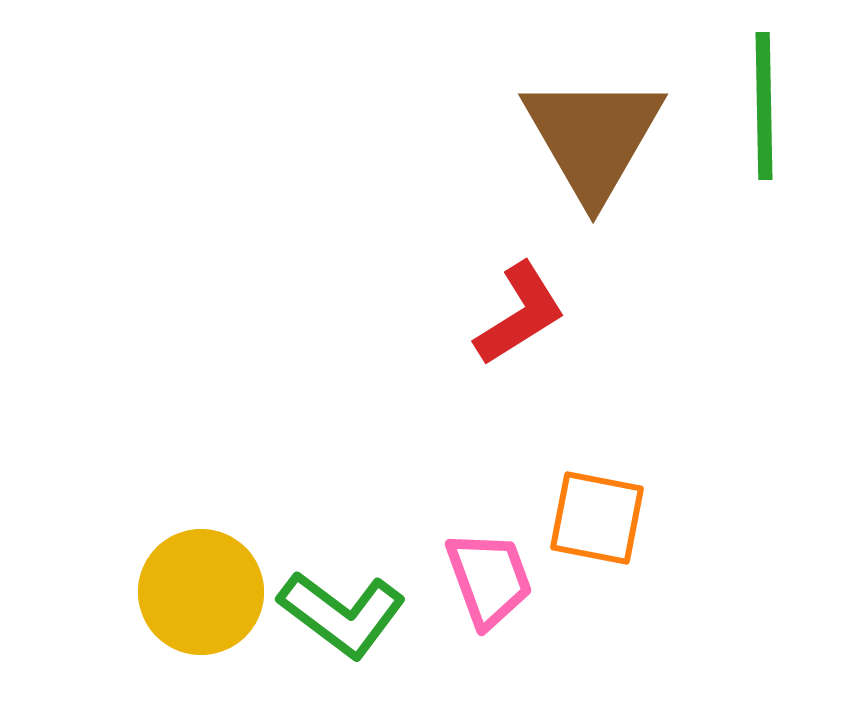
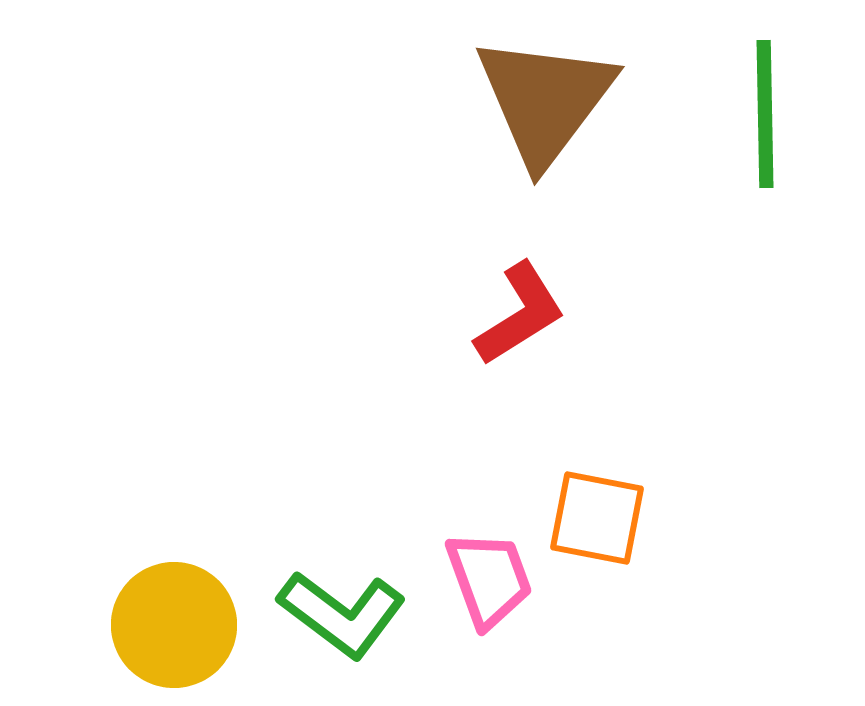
green line: moved 1 px right, 8 px down
brown triangle: moved 48 px left, 37 px up; rotated 7 degrees clockwise
yellow circle: moved 27 px left, 33 px down
